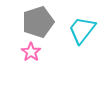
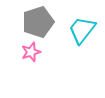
pink star: rotated 18 degrees clockwise
